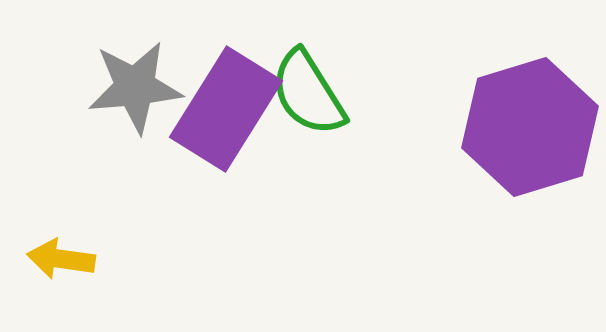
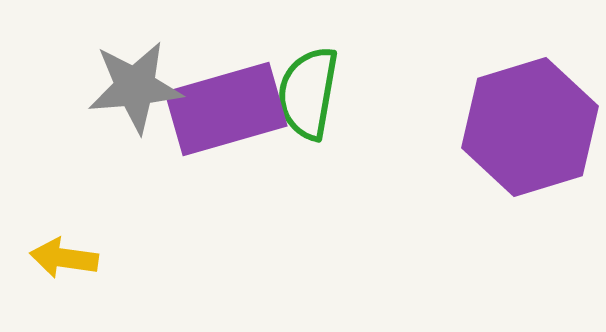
green semicircle: rotated 42 degrees clockwise
purple rectangle: rotated 42 degrees clockwise
yellow arrow: moved 3 px right, 1 px up
